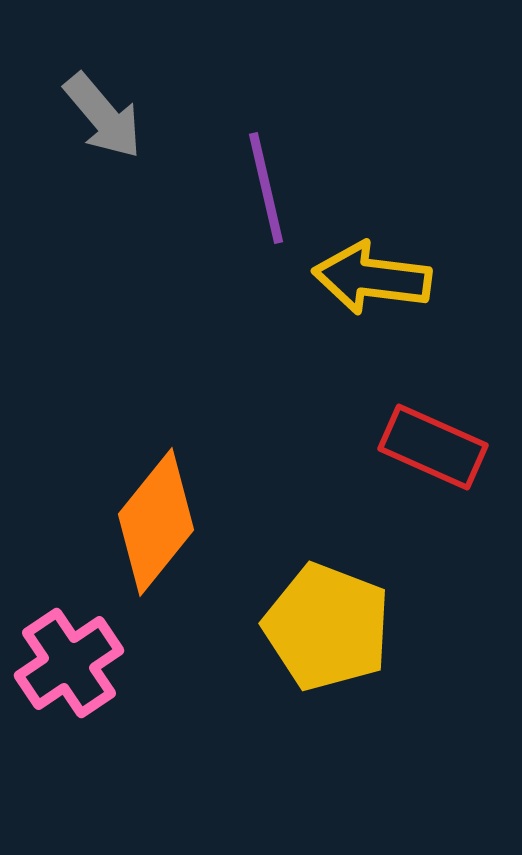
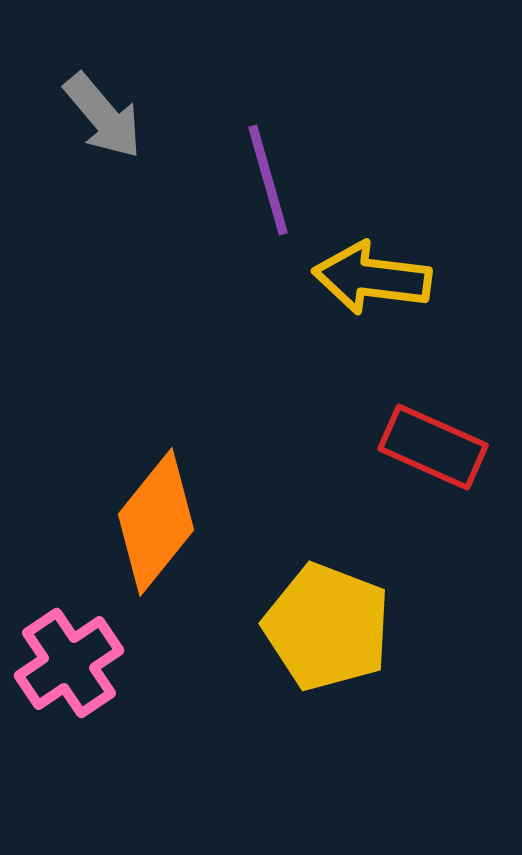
purple line: moved 2 px right, 8 px up; rotated 3 degrees counterclockwise
